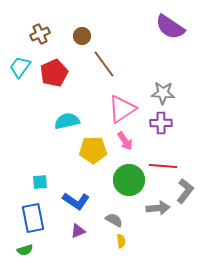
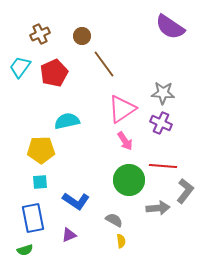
purple cross: rotated 25 degrees clockwise
yellow pentagon: moved 52 px left
purple triangle: moved 9 px left, 4 px down
